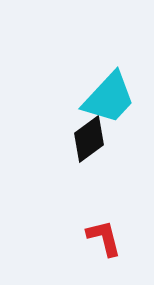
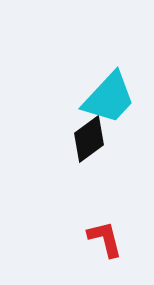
red L-shape: moved 1 px right, 1 px down
